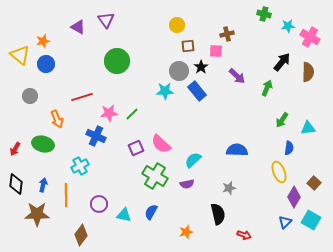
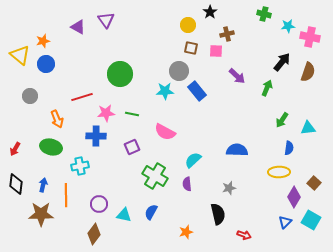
yellow circle at (177, 25): moved 11 px right
pink cross at (310, 37): rotated 18 degrees counterclockwise
brown square at (188, 46): moved 3 px right, 2 px down; rotated 16 degrees clockwise
green circle at (117, 61): moved 3 px right, 13 px down
black star at (201, 67): moved 9 px right, 55 px up
brown semicircle at (308, 72): rotated 18 degrees clockwise
pink star at (109, 113): moved 3 px left
green line at (132, 114): rotated 56 degrees clockwise
blue cross at (96, 136): rotated 24 degrees counterclockwise
green ellipse at (43, 144): moved 8 px right, 3 px down
pink semicircle at (161, 144): moved 4 px right, 12 px up; rotated 15 degrees counterclockwise
purple square at (136, 148): moved 4 px left, 1 px up
cyan cross at (80, 166): rotated 18 degrees clockwise
yellow ellipse at (279, 172): rotated 70 degrees counterclockwise
purple semicircle at (187, 184): rotated 96 degrees clockwise
brown star at (37, 214): moved 4 px right
brown diamond at (81, 235): moved 13 px right, 1 px up
